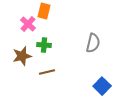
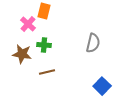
brown star: moved 2 px up; rotated 24 degrees clockwise
